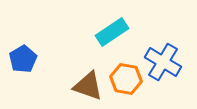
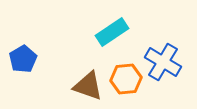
orange hexagon: rotated 16 degrees counterclockwise
